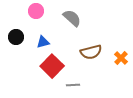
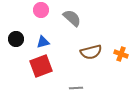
pink circle: moved 5 px right, 1 px up
black circle: moved 2 px down
orange cross: moved 4 px up; rotated 24 degrees counterclockwise
red square: moved 11 px left; rotated 25 degrees clockwise
gray line: moved 3 px right, 3 px down
